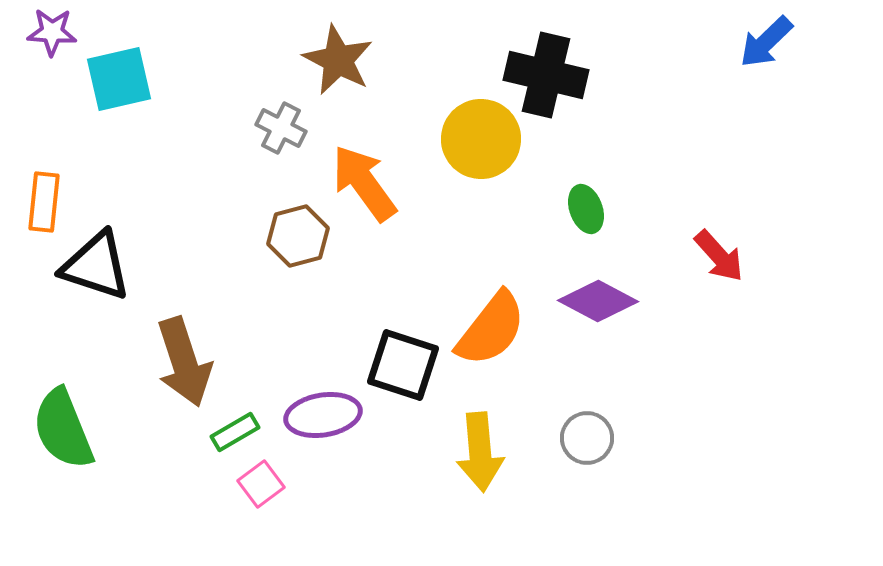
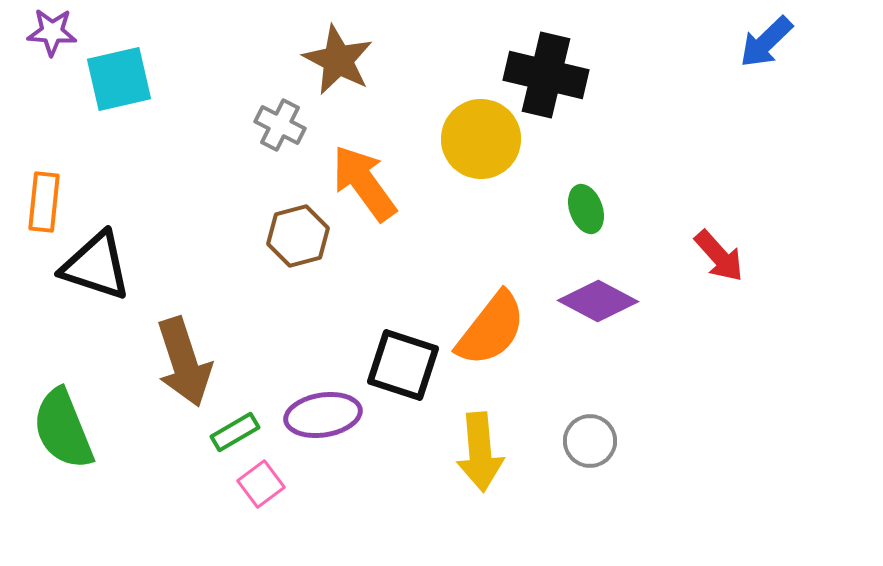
gray cross: moved 1 px left, 3 px up
gray circle: moved 3 px right, 3 px down
